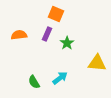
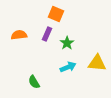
cyan arrow: moved 8 px right, 11 px up; rotated 14 degrees clockwise
